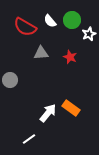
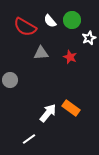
white star: moved 4 px down
